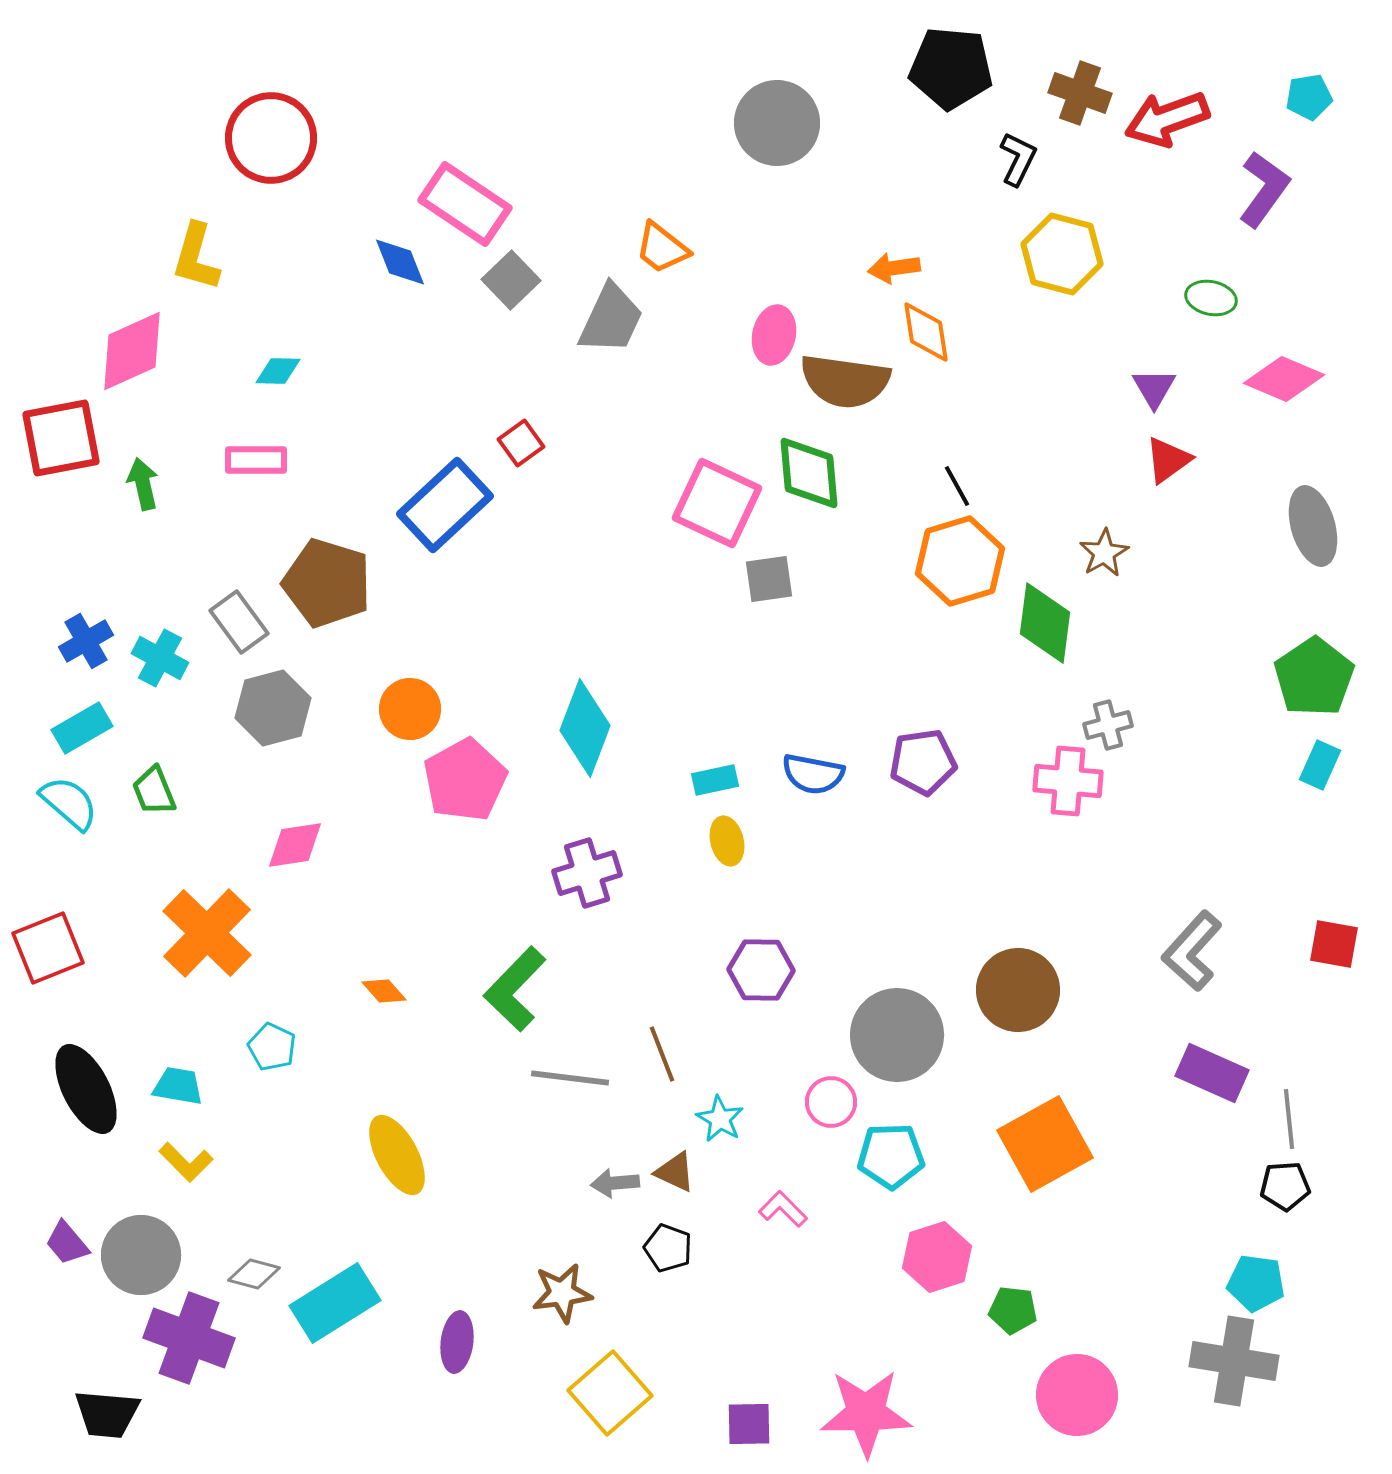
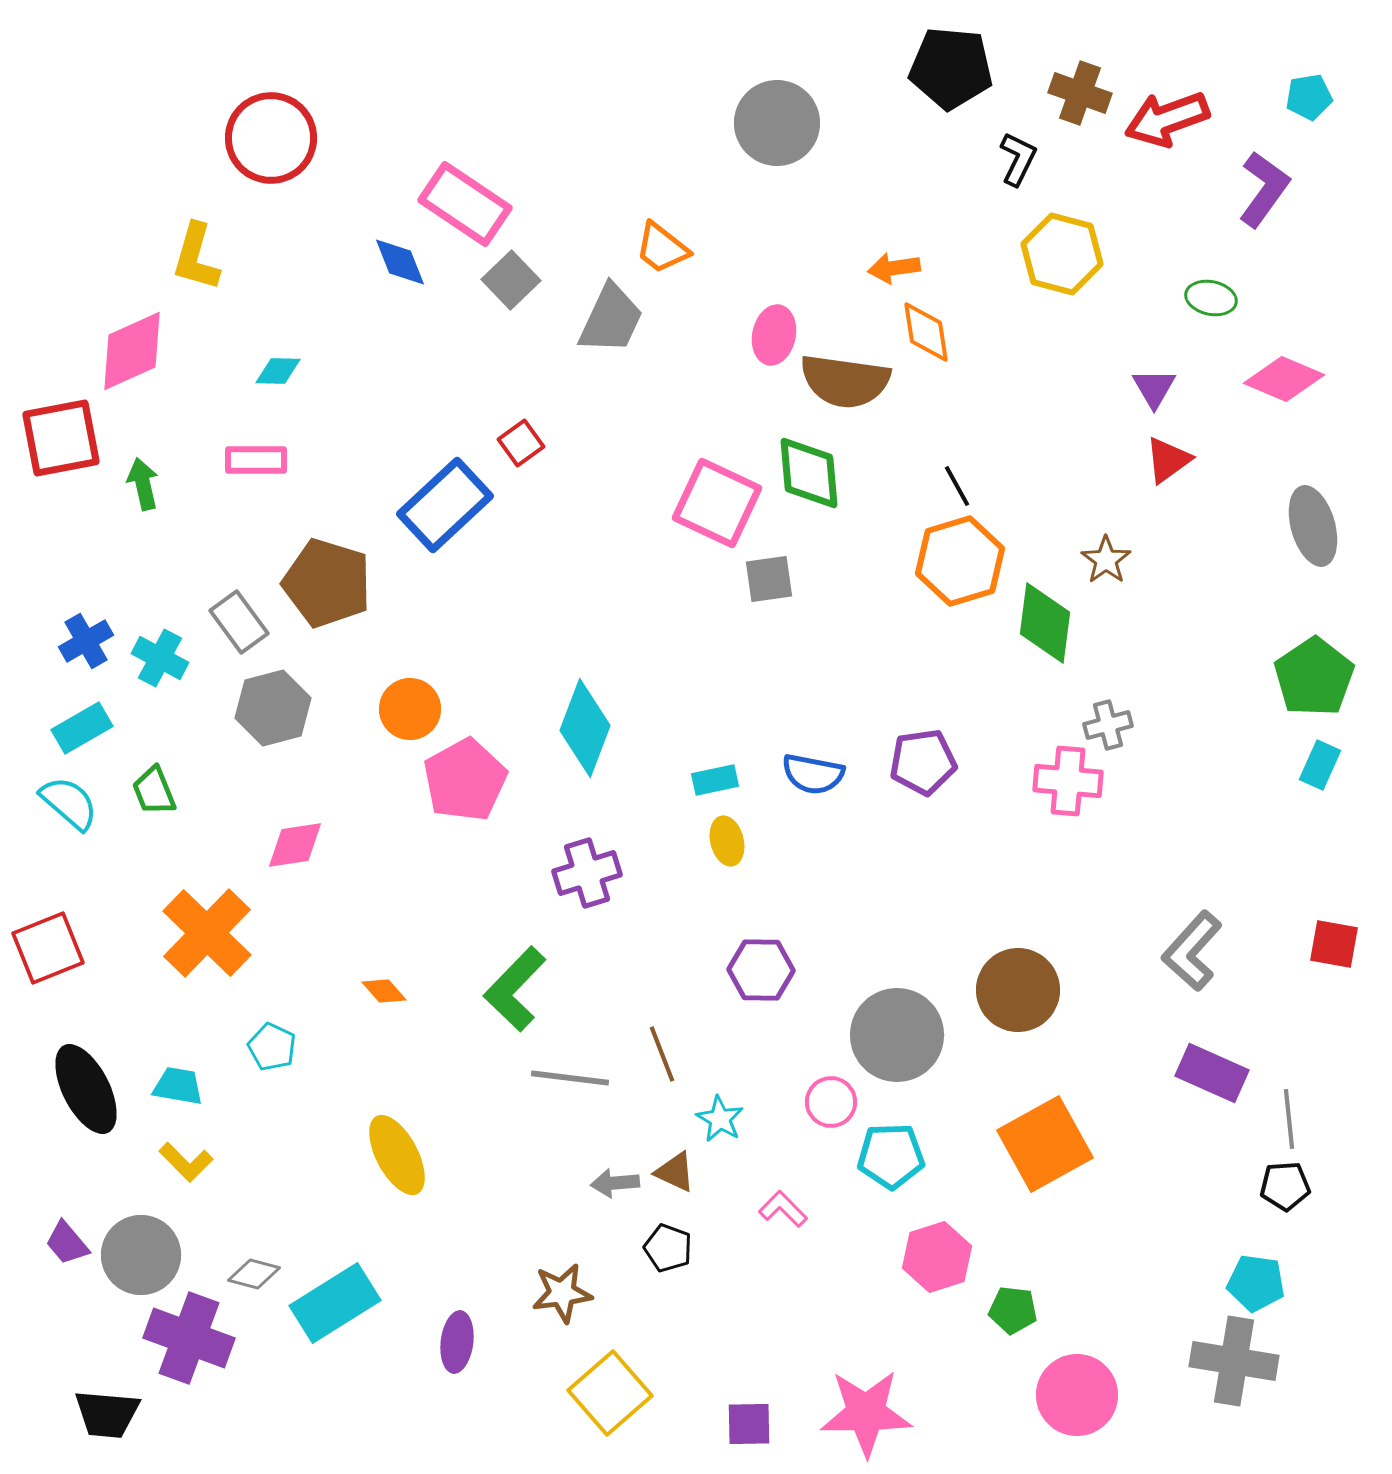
brown star at (1104, 553): moved 2 px right, 7 px down; rotated 6 degrees counterclockwise
